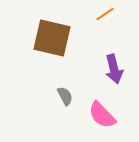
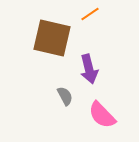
orange line: moved 15 px left
purple arrow: moved 25 px left
